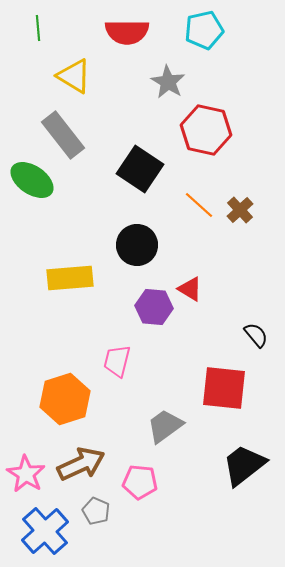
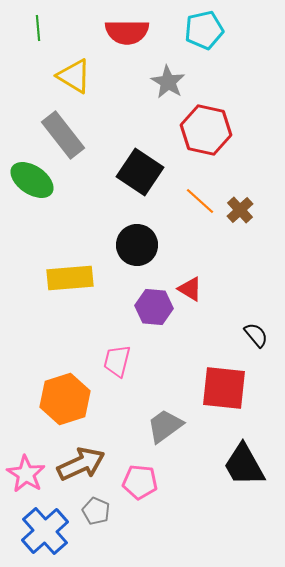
black square: moved 3 px down
orange line: moved 1 px right, 4 px up
black trapezoid: rotated 81 degrees counterclockwise
